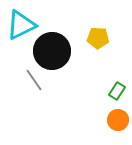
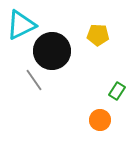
yellow pentagon: moved 3 px up
orange circle: moved 18 px left
